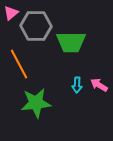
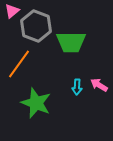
pink triangle: moved 1 px right, 2 px up
gray hexagon: rotated 20 degrees clockwise
orange line: rotated 64 degrees clockwise
cyan arrow: moved 2 px down
green star: rotated 28 degrees clockwise
